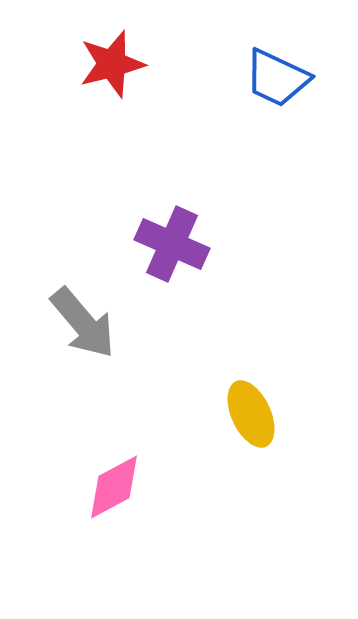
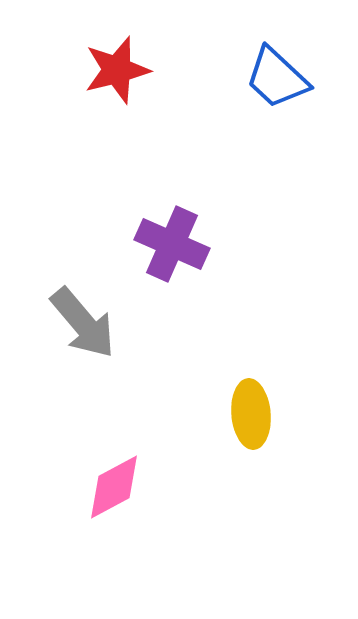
red star: moved 5 px right, 6 px down
blue trapezoid: rotated 18 degrees clockwise
yellow ellipse: rotated 20 degrees clockwise
